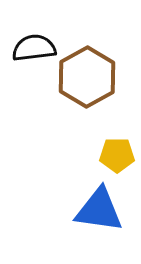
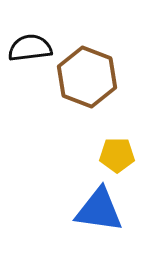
black semicircle: moved 4 px left
brown hexagon: rotated 10 degrees counterclockwise
